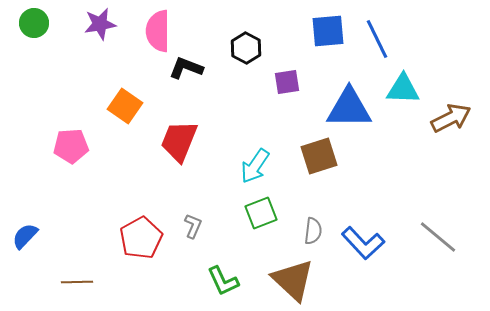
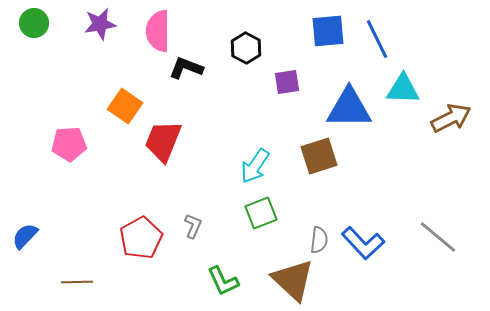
red trapezoid: moved 16 px left
pink pentagon: moved 2 px left, 2 px up
gray semicircle: moved 6 px right, 9 px down
